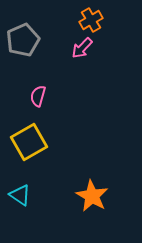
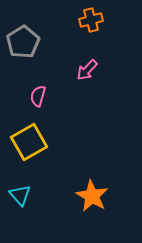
orange cross: rotated 15 degrees clockwise
gray pentagon: moved 2 px down; rotated 8 degrees counterclockwise
pink arrow: moved 5 px right, 22 px down
cyan triangle: rotated 15 degrees clockwise
